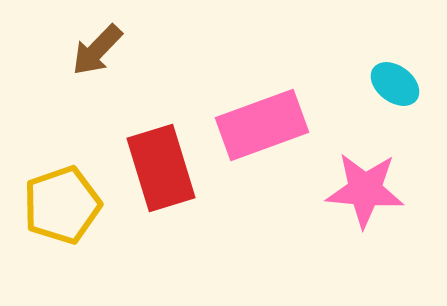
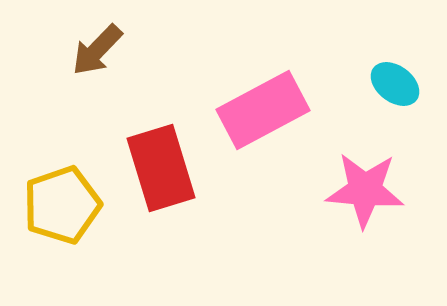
pink rectangle: moved 1 px right, 15 px up; rotated 8 degrees counterclockwise
